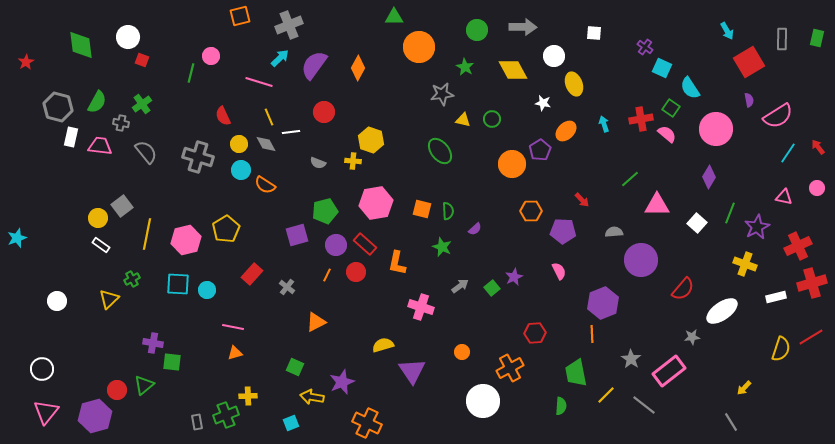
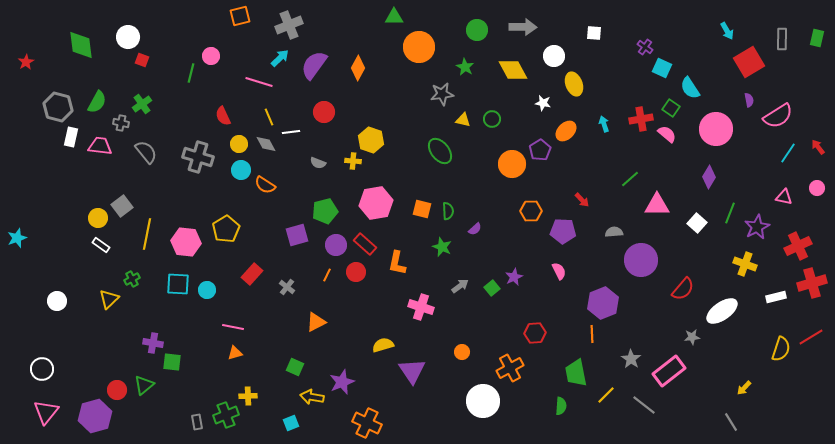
pink hexagon at (186, 240): moved 2 px down; rotated 20 degrees clockwise
